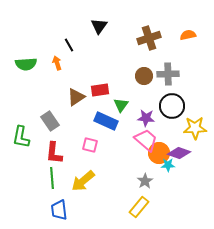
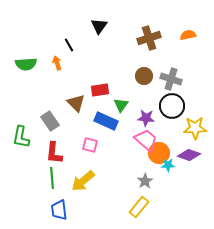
gray cross: moved 3 px right, 5 px down; rotated 20 degrees clockwise
brown triangle: moved 6 px down; rotated 42 degrees counterclockwise
purple diamond: moved 10 px right, 2 px down
